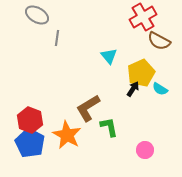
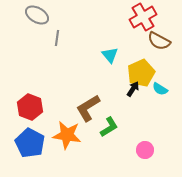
cyan triangle: moved 1 px right, 1 px up
red hexagon: moved 13 px up
green L-shape: rotated 70 degrees clockwise
orange star: rotated 20 degrees counterclockwise
